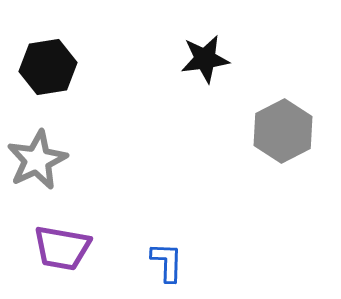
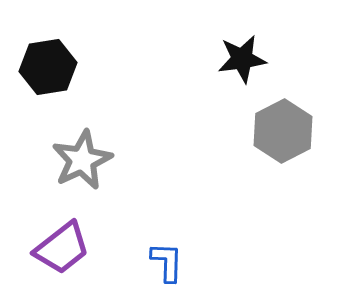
black star: moved 37 px right
gray star: moved 45 px right
purple trapezoid: rotated 48 degrees counterclockwise
